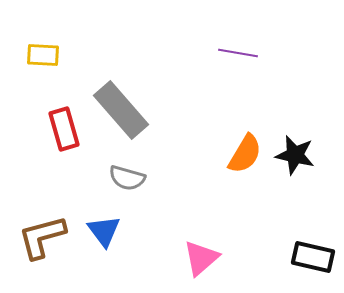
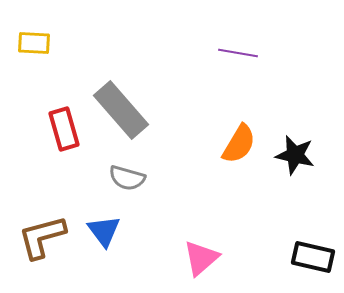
yellow rectangle: moved 9 px left, 12 px up
orange semicircle: moved 6 px left, 10 px up
